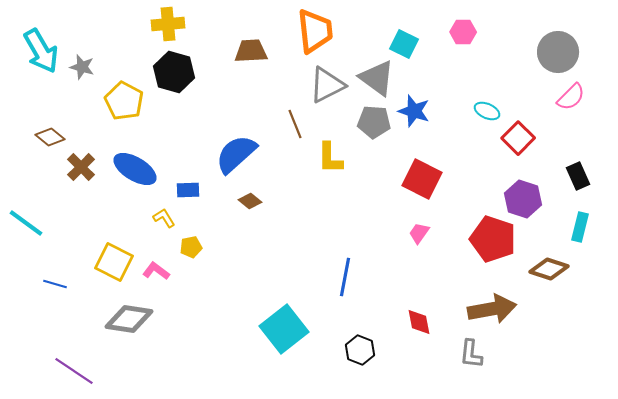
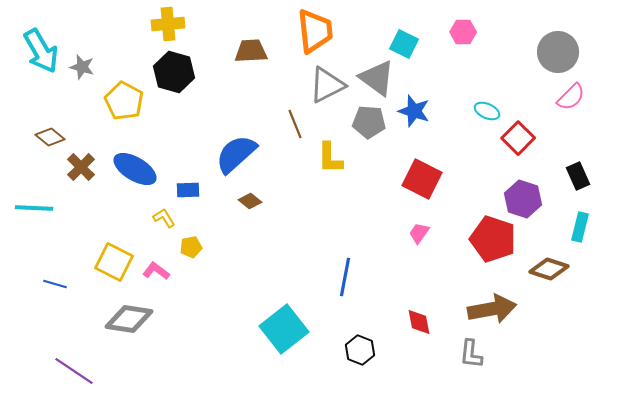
gray pentagon at (374, 122): moved 5 px left
cyan line at (26, 223): moved 8 px right, 15 px up; rotated 33 degrees counterclockwise
